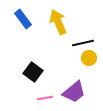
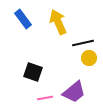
black square: rotated 18 degrees counterclockwise
